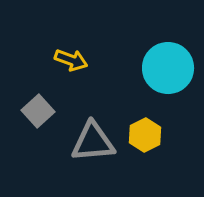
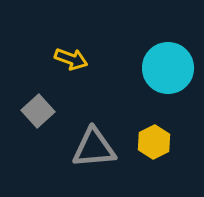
yellow arrow: moved 1 px up
yellow hexagon: moved 9 px right, 7 px down
gray triangle: moved 1 px right, 6 px down
